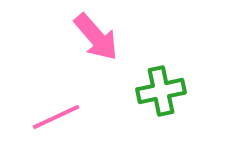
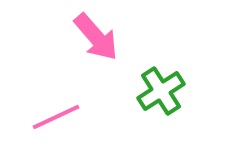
green cross: rotated 21 degrees counterclockwise
